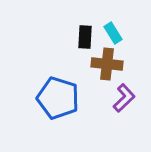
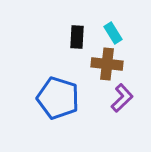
black rectangle: moved 8 px left
purple L-shape: moved 2 px left
